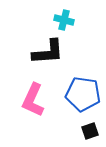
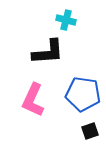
cyan cross: moved 2 px right
